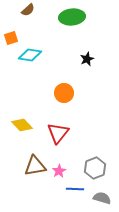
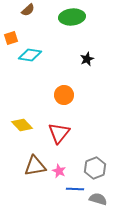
orange circle: moved 2 px down
red triangle: moved 1 px right
pink star: rotated 16 degrees counterclockwise
gray semicircle: moved 4 px left, 1 px down
